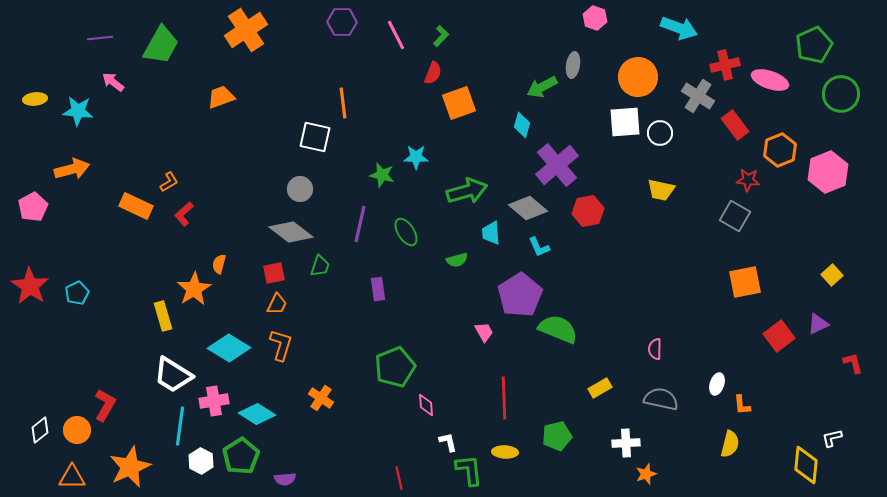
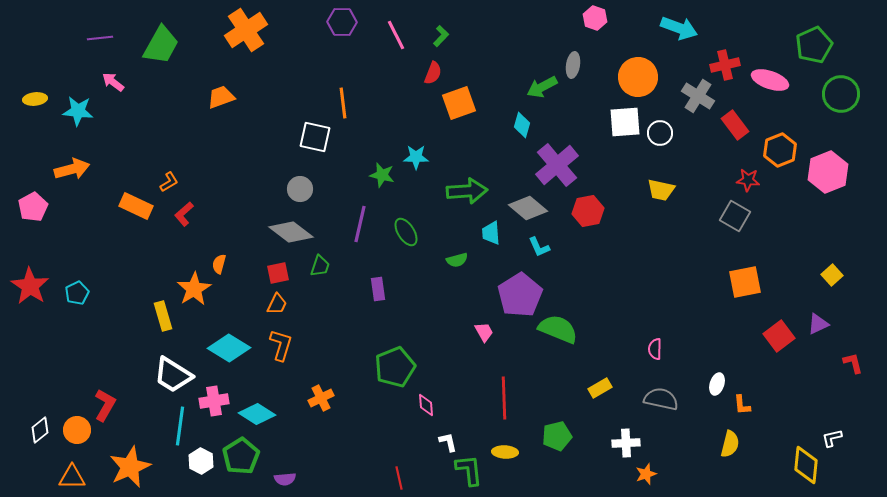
green arrow at (467, 191): rotated 12 degrees clockwise
red square at (274, 273): moved 4 px right
orange cross at (321, 398): rotated 30 degrees clockwise
